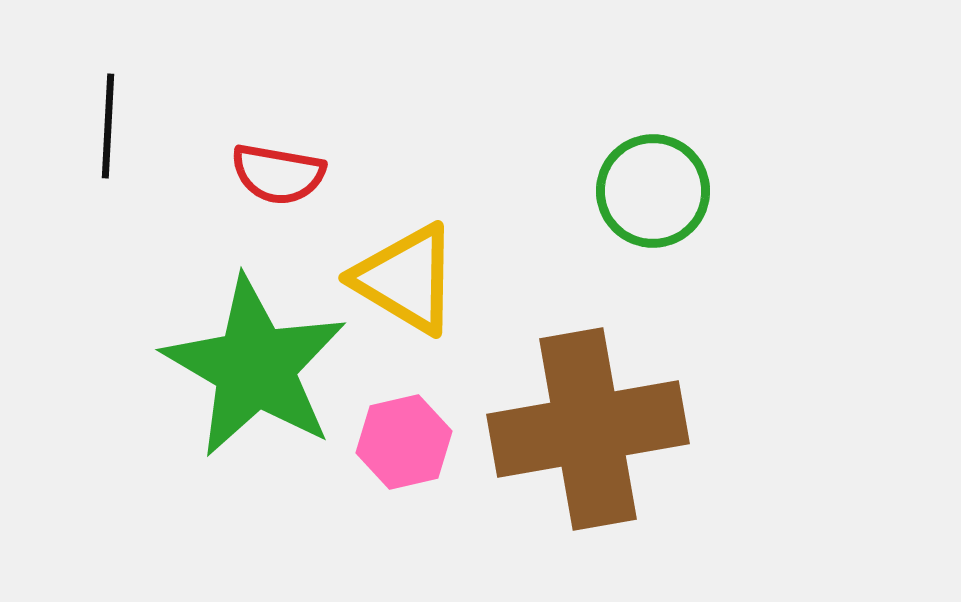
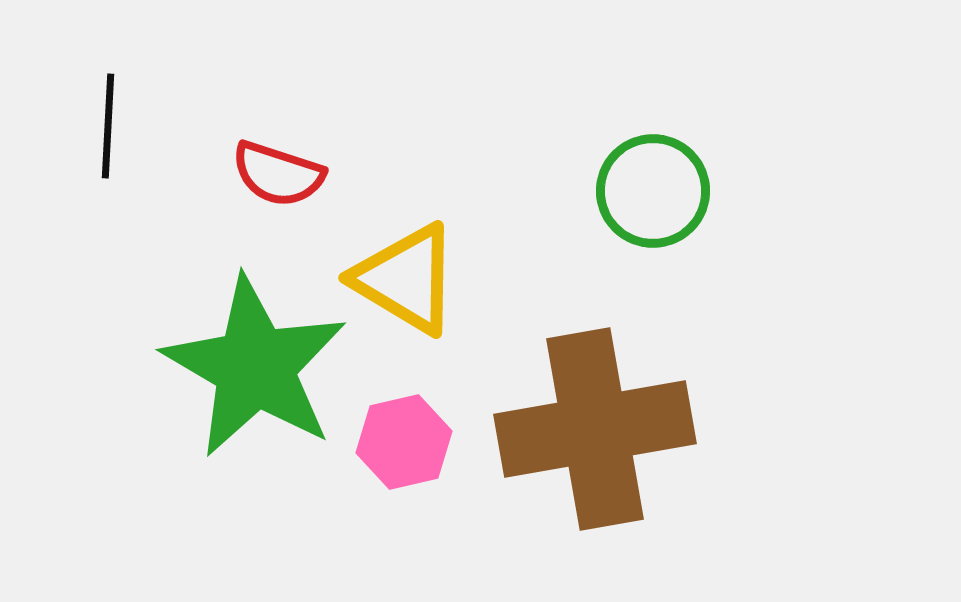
red semicircle: rotated 8 degrees clockwise
brown cross: moved 7 px right
